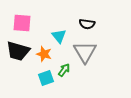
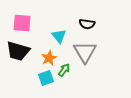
orange star: moved 5 px right, 4 px down; rotated 28 degrees clockwise
